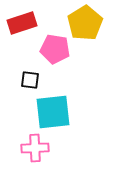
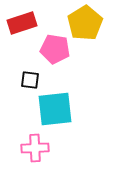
cyan square: moved 2 px right, 3 px up
